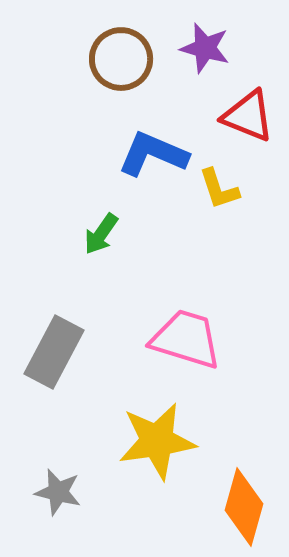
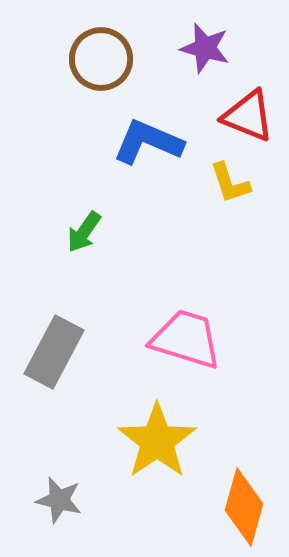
brown circle: moved 20 px left
blue L-shape: moved 5 px left, 12 px up
yellow L-shape: moved 11 px right, 6 px up
green arrow: moved 17 px left, 2 px up
yellow star: rotated 26 degrees counterclockwise
gray star: moved 1 px right, 8 px down
